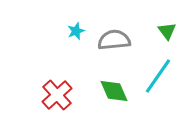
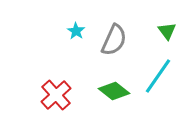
cyan star: rotated 18 degrees counterclockwise
gray semicircle: rotated 120 degrees clockwise
green diamond: rotated 28 degrees counterclockwise
red cross: moved 1 px left
